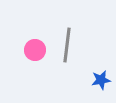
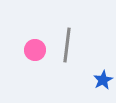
blue star: moved 2 px right; rotated 18 degrees counterclockwise
